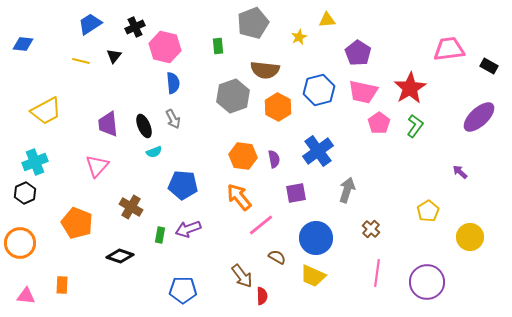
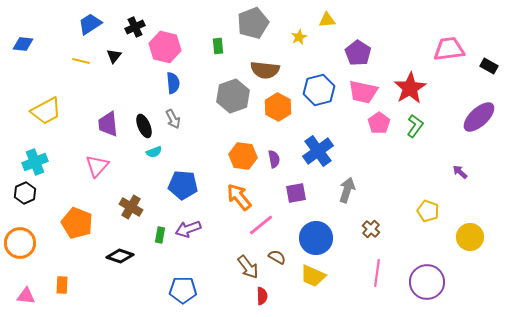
yellow pentagon at (428, 211): rotated 20 degrees counterclockwise
brown arrow at (242, 276): moved 6 px right, 9 px up
